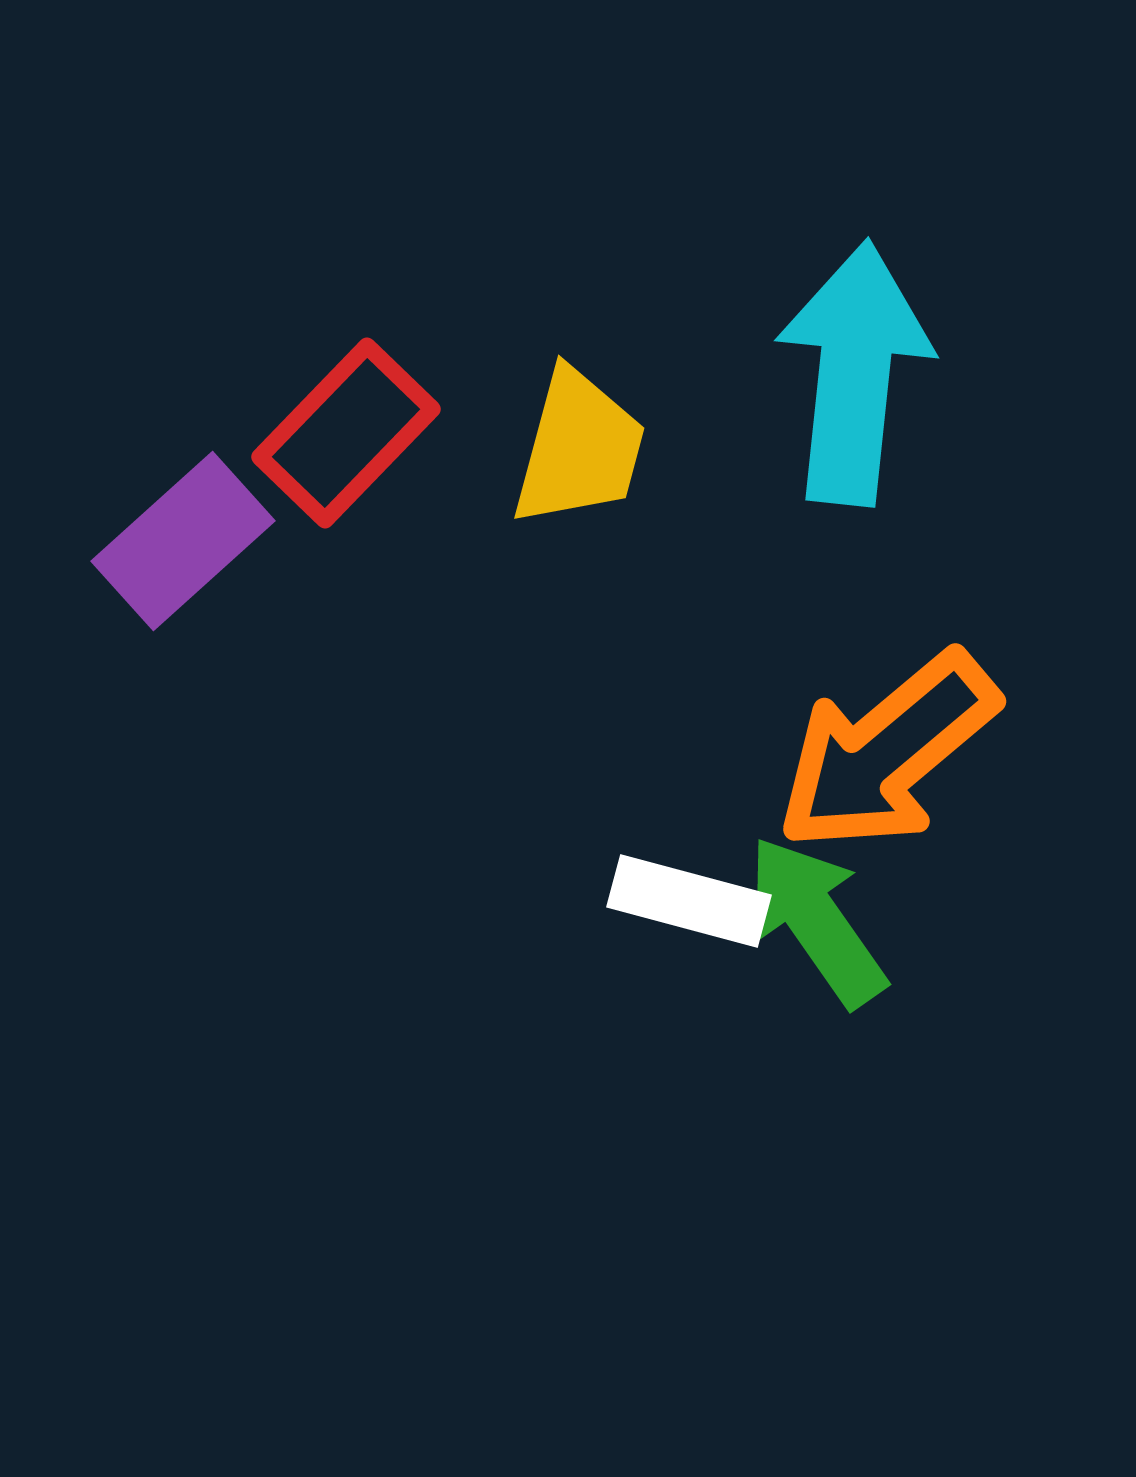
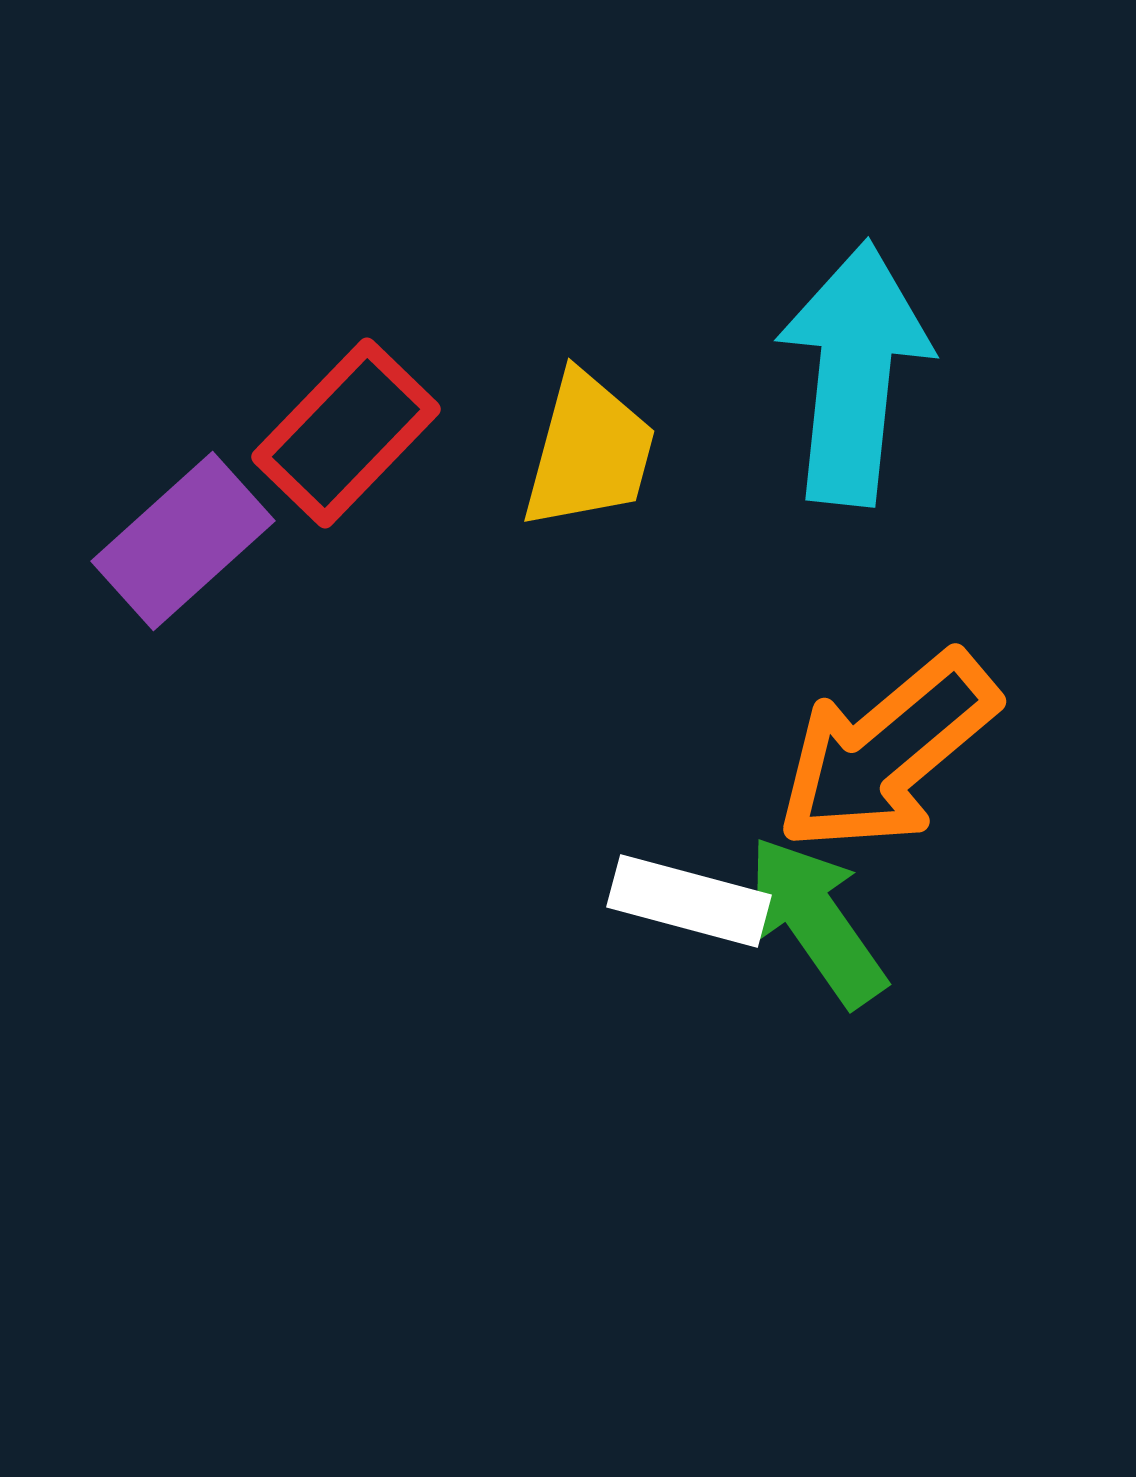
yellow trapezoid: moved 10 px right, 3 px down
